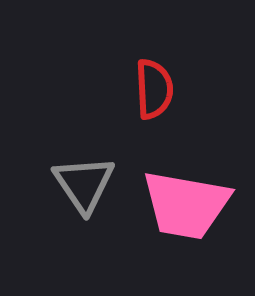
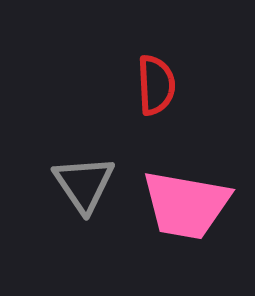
red semicircle: moved 2 px right, 4 px up
